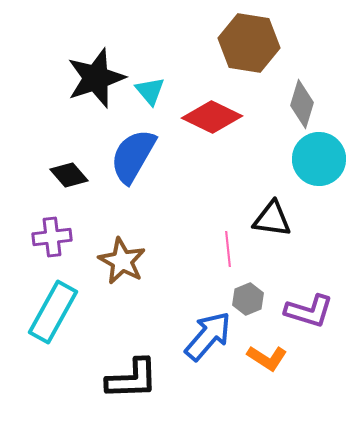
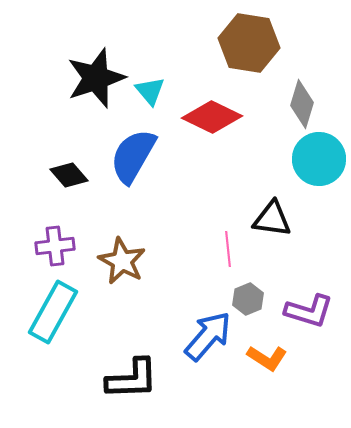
purple cross: moved 3 px right, 9 px down
